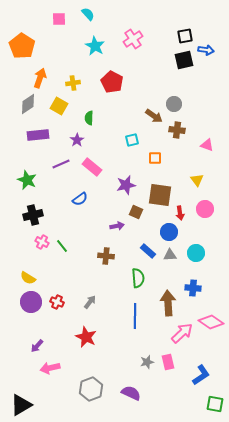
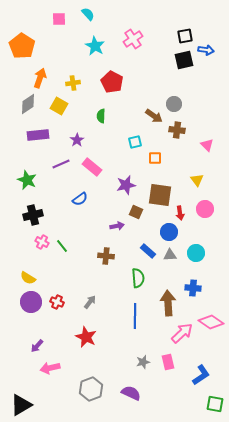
green semicircle at (89, 118): moved 12 px right, 2 px up
cyan square at (132, 140): moved 3 px right, 2 px down
pink triangle at (207, 145): rotated 24 degrees clockwise
gray star at (147, 362): moved 4 px left
